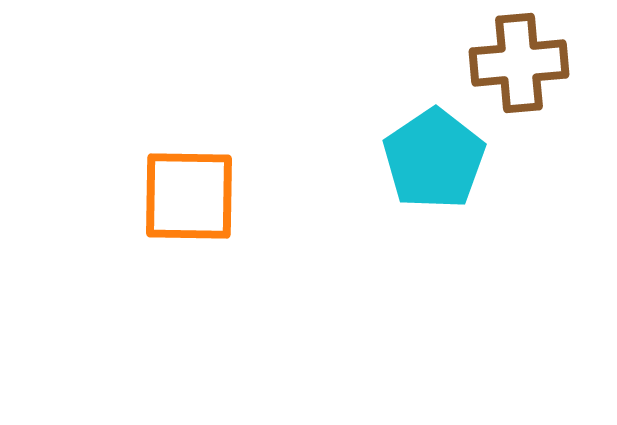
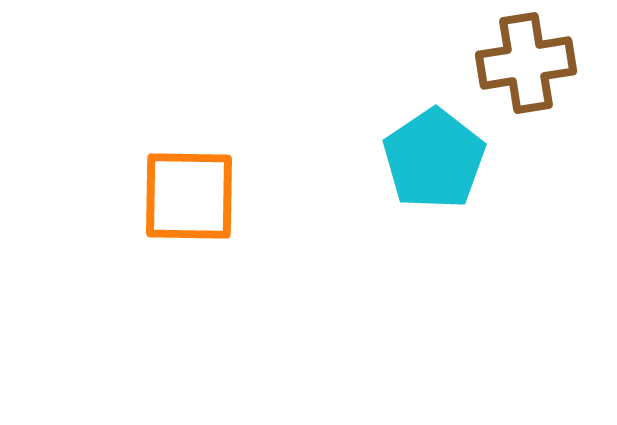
brown cross: moved 7 px right; rotated 4 degrees counterclockwise
